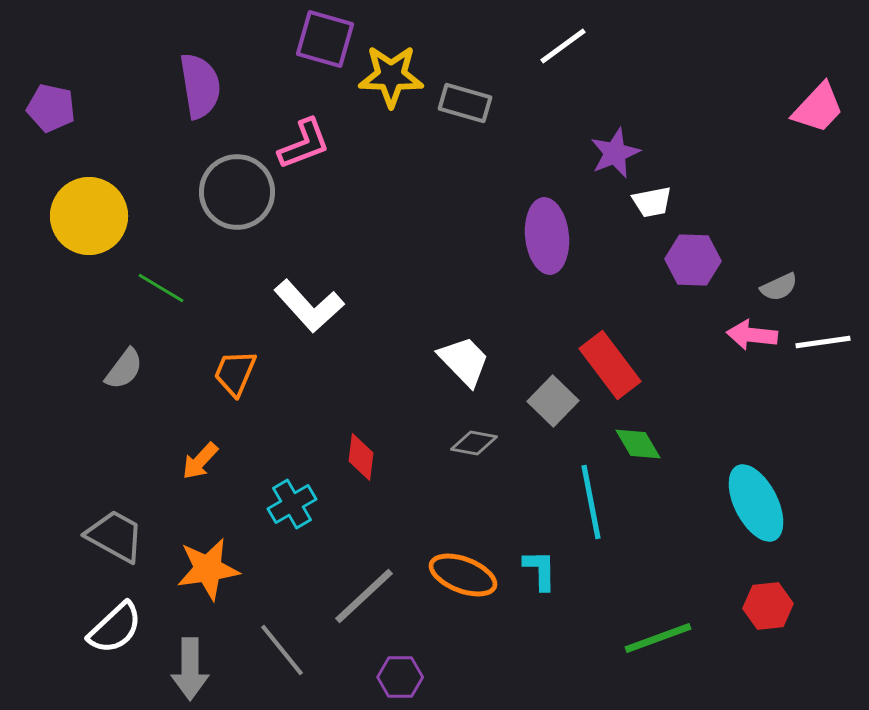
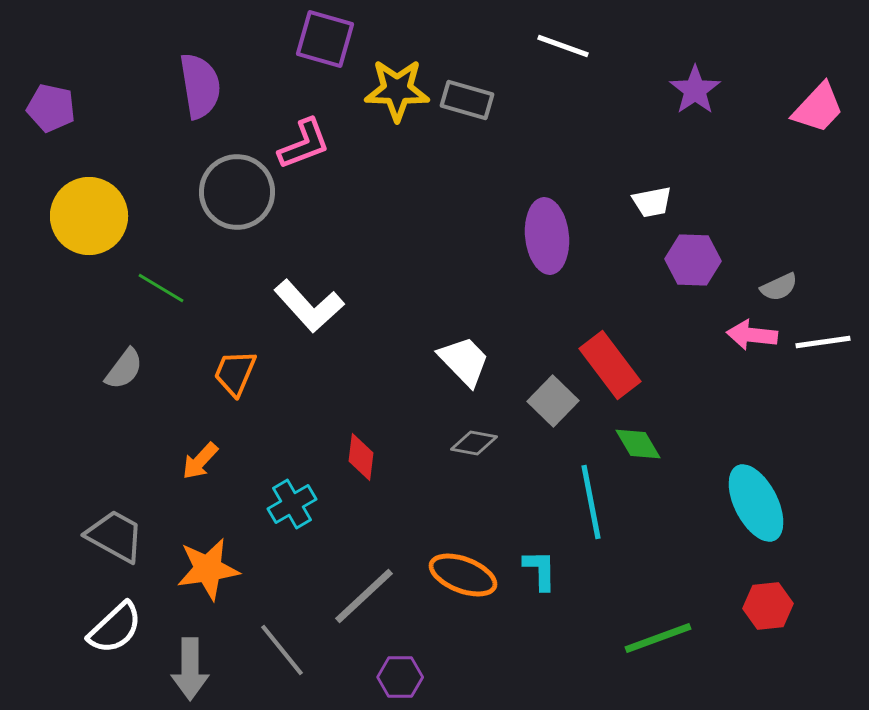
white line at (563, 46): rotated 56 degrees clockwise
yellow star at (391, 76): moved 6 px right, 14 px down
gray rectangle at (465, 103): moved 2 px right, 3 px up
purple star at (615, 153): moved 80 px right, 63 px up; rotated 12 degrees counterclockwise
